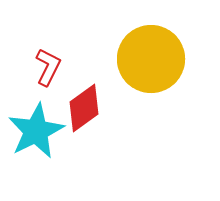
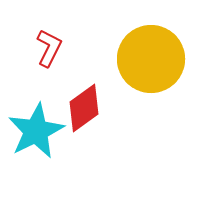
red L-shape: moved 1 px right, 19 px up
